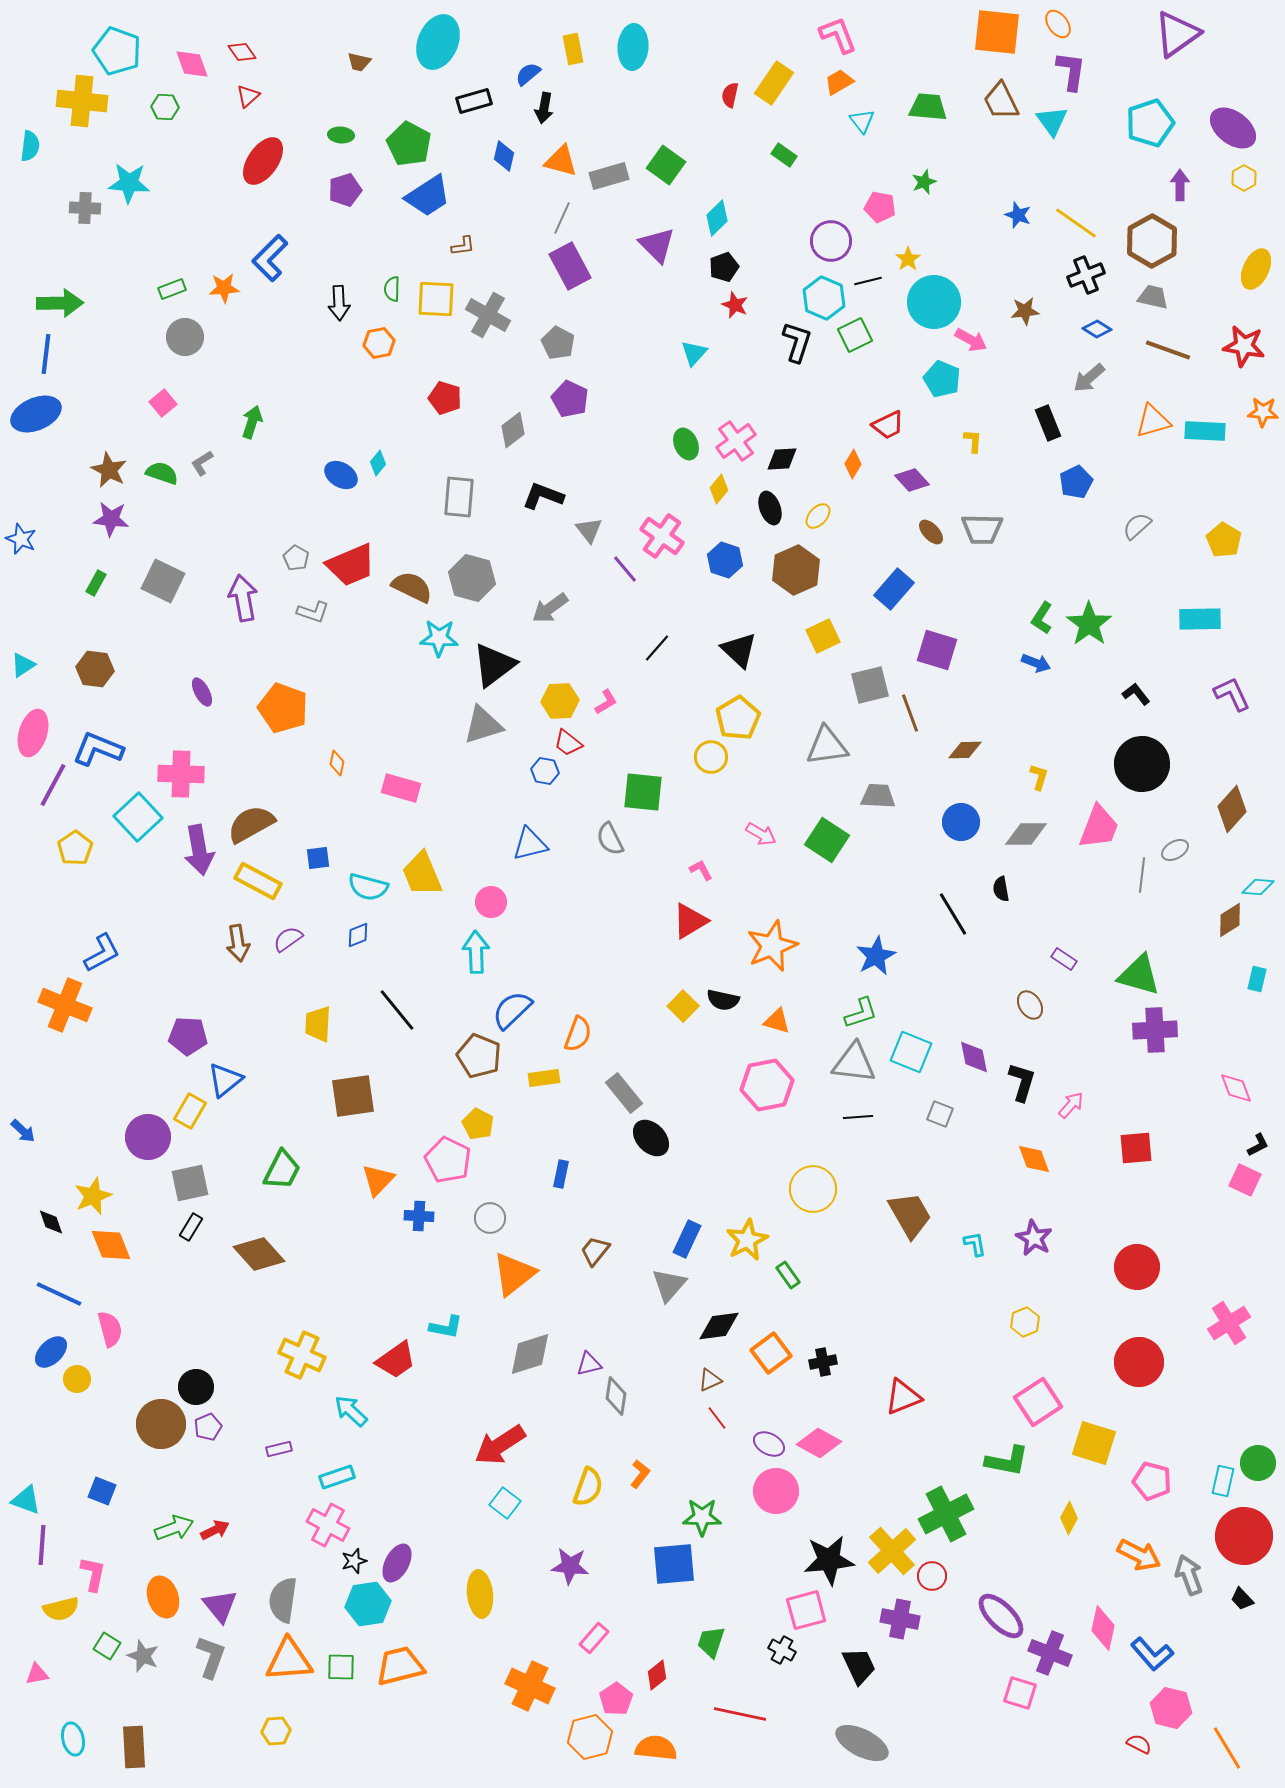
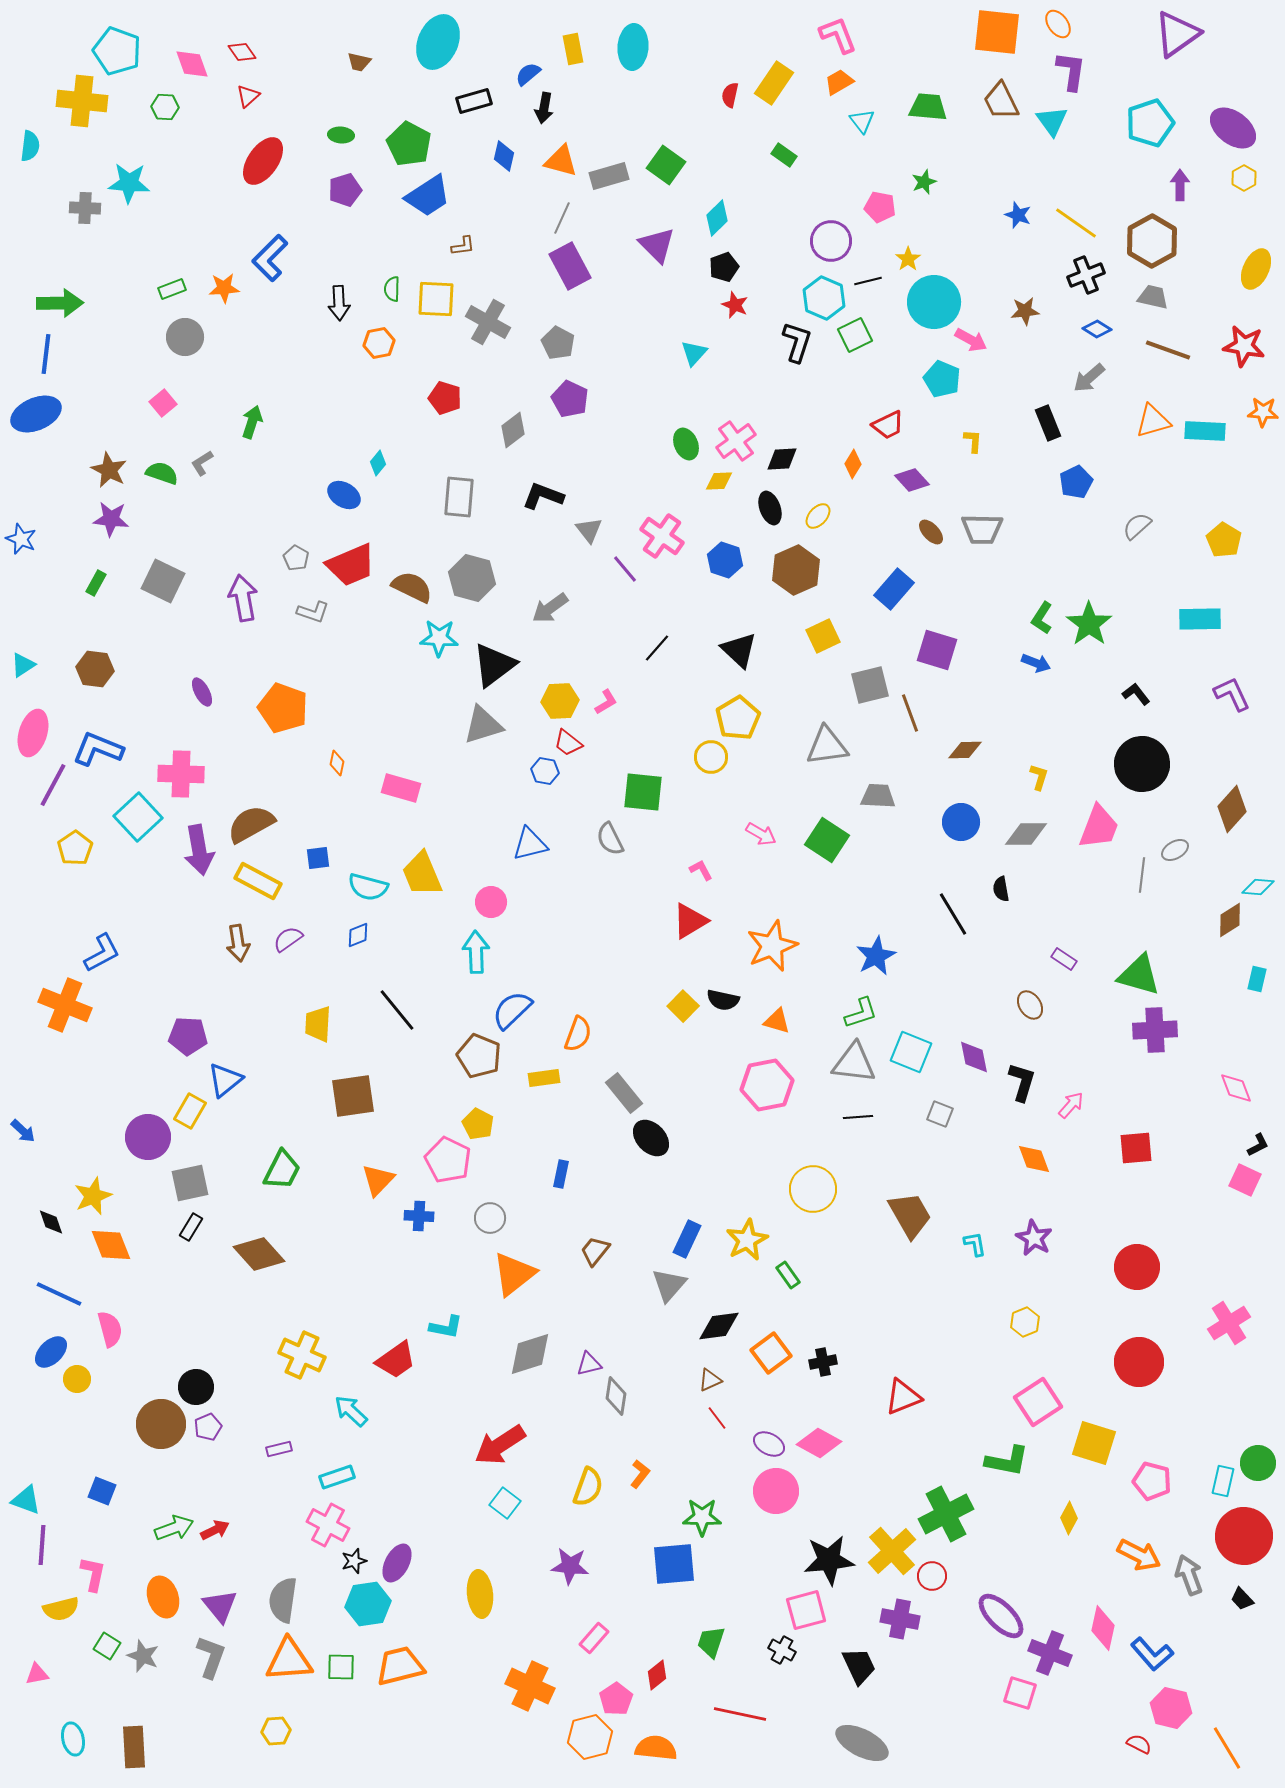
gray cross at (488, 315): moved 7 px down
blue ellipse at (341, 475): moved 3 px right, 20 px down
yellow diamond at (719, 489): moved 8 px up; rotated 48 degrees clockwise
